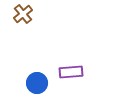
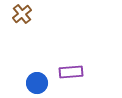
brown cross: moved 1 px left
